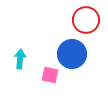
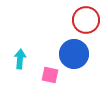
blue circle: moved 2 px right
